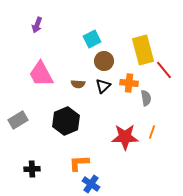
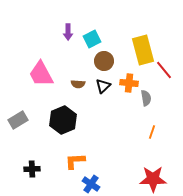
purple arrow: moved 31 px right, 7 px down; rotated 21 degrees counterclockwise
black hexagon: moved 3 px left, 1 px up
red star: moved 28 px right, 42 px down
orange L-shape: moved 4 px left, 2 px up
